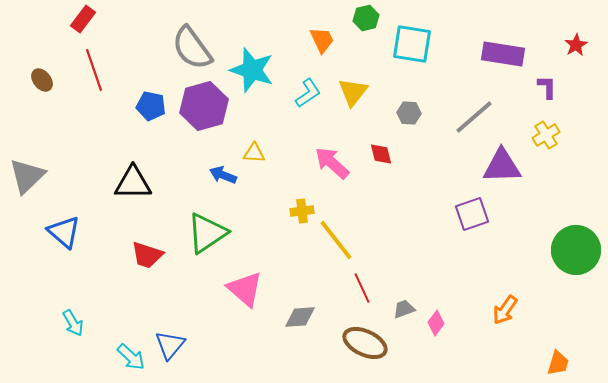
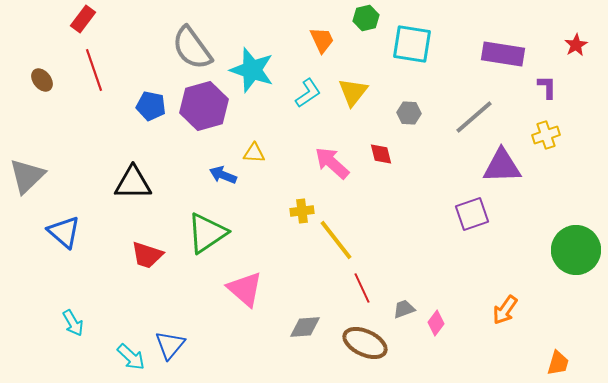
yellow cross at (546, 135): rotated 12 degrees clockwise
gray diamond at (300, 317): moved 5 px right, 10 px down
